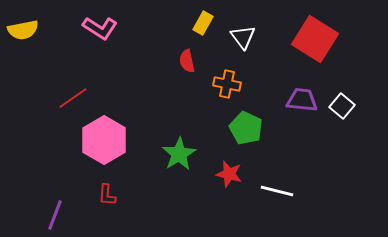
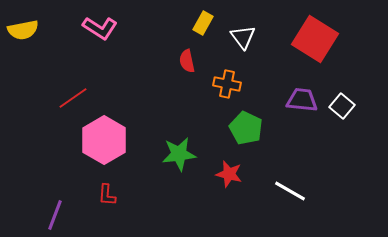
green star: rotated 24 degrees clockwise
white line: moved 13 px right; rotated 16 degrees clockwise
